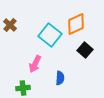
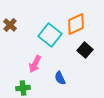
blue semicircle: rotated 152 degrees clockwise
